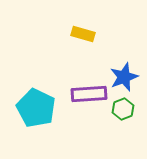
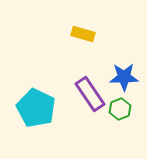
blue star: rotated 20 degrees clockwise
purple rectangle: moved 1 px right; rotated 60 degrees clockwise
green hexagon: moved 3 px left
